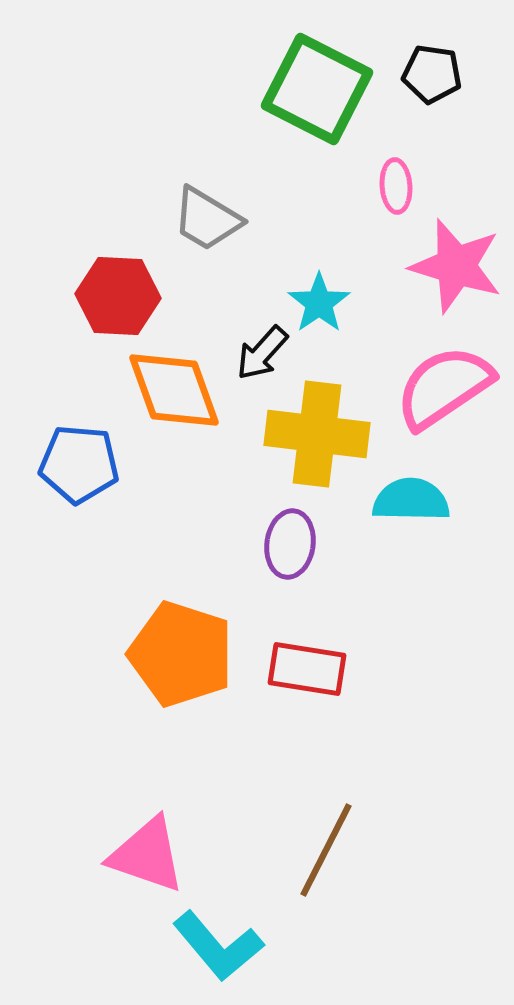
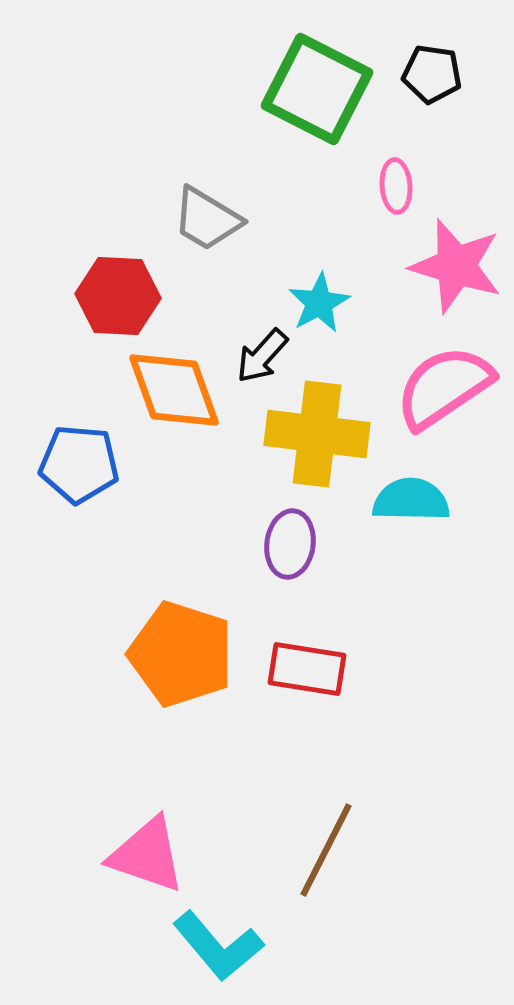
cyan star: rotated 6 degrees clockwise
black arrow: moved 3 px down
